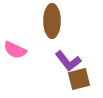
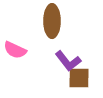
brown square: moved 1 px up; rotated 15 degrees clockwise
